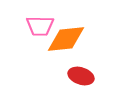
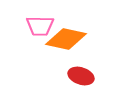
orange diamond: rotated 18 degrees clockwise
